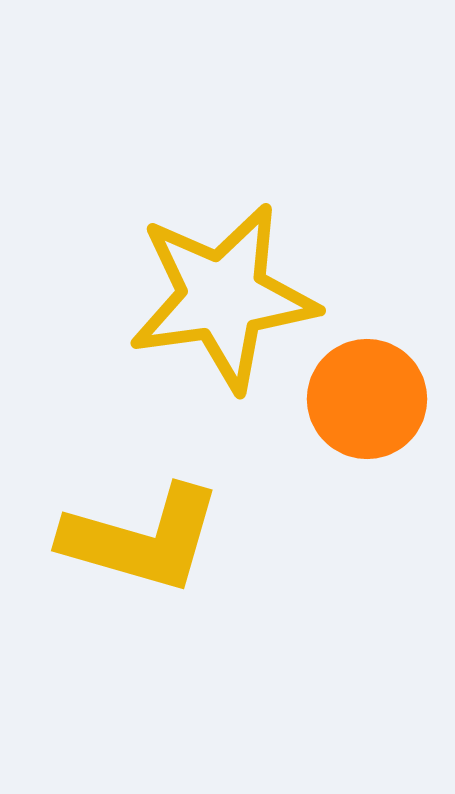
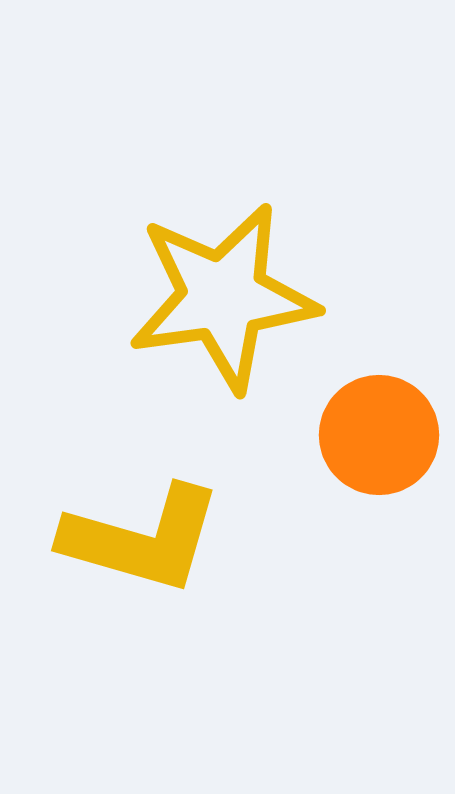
orange circle: moved 12 px right, 36 px down
